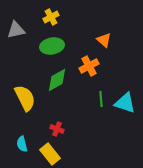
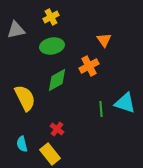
orange triangle: rotated 14 degrees clockwise
green line: moved 10 px down
red cross: rotated 16 degrees clockwise
